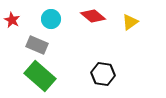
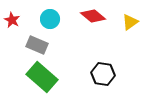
cyan circle: moved 1 px left
green rectangle: moved 2 px right, 1 px down
